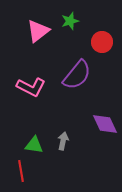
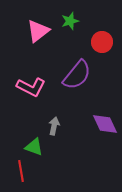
gray arrow: moved 9 px left, 15 px up
green triangle: moved 2 px down; rotated 12 degrees clockwise
